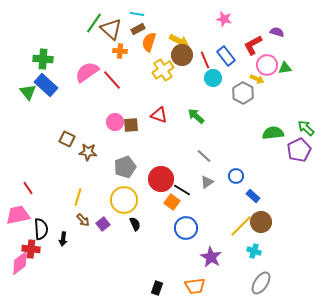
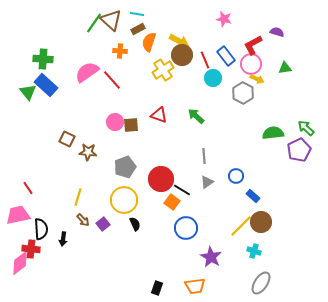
brown triangle at (111, 29): moved 9 px up
pink circle at (267, 65): moved 16 px left, 1 px up
gray line at (204, 156): rotated 42 degrees clockwise
